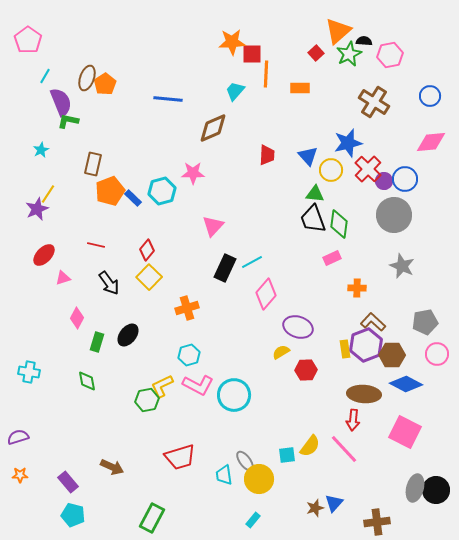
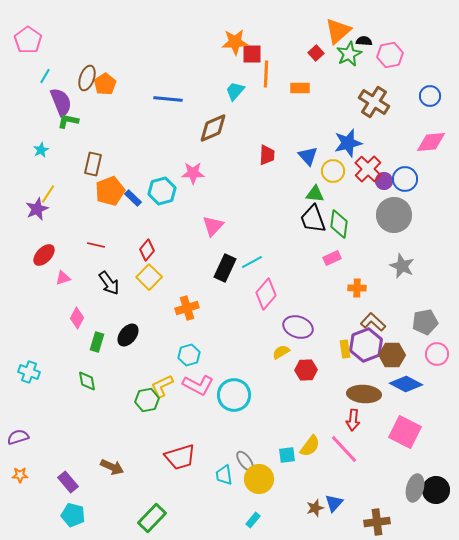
orange star at (232, 42): moved 3 px right
yellow circle at (331, 170): moved 2 px right, 1 px down
cyan cross at (29, 372): rotated 10 degrees clockwise
green rectangle at (152, 518): rotated 16 degrees clockwise
